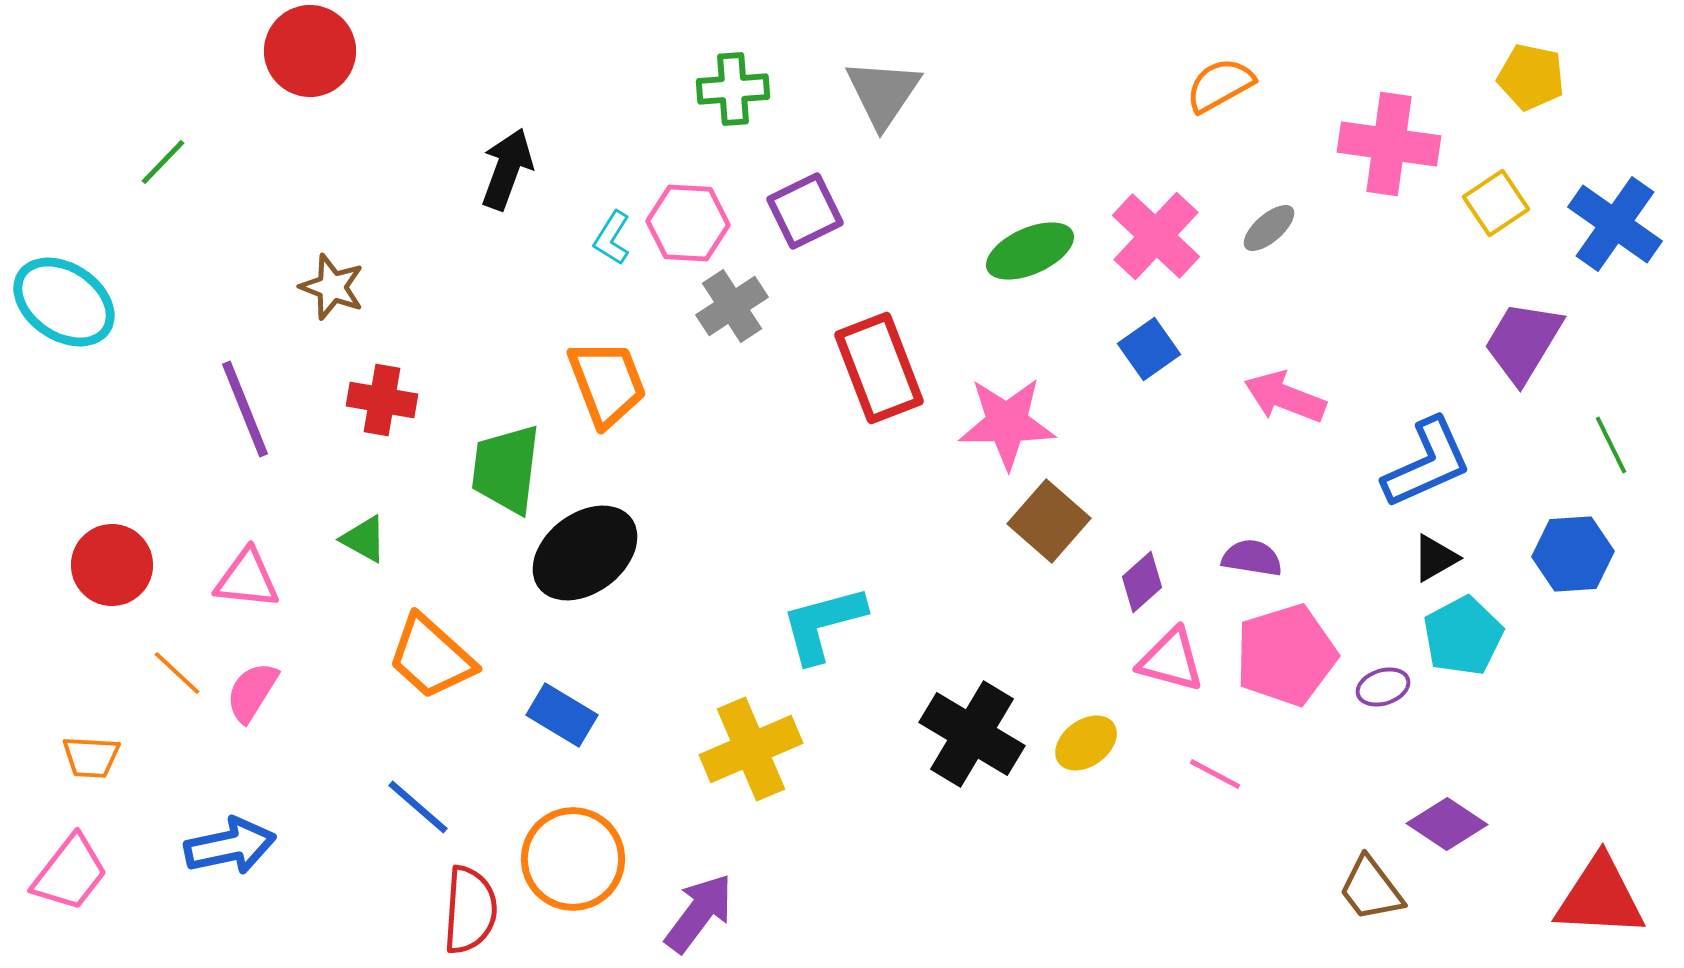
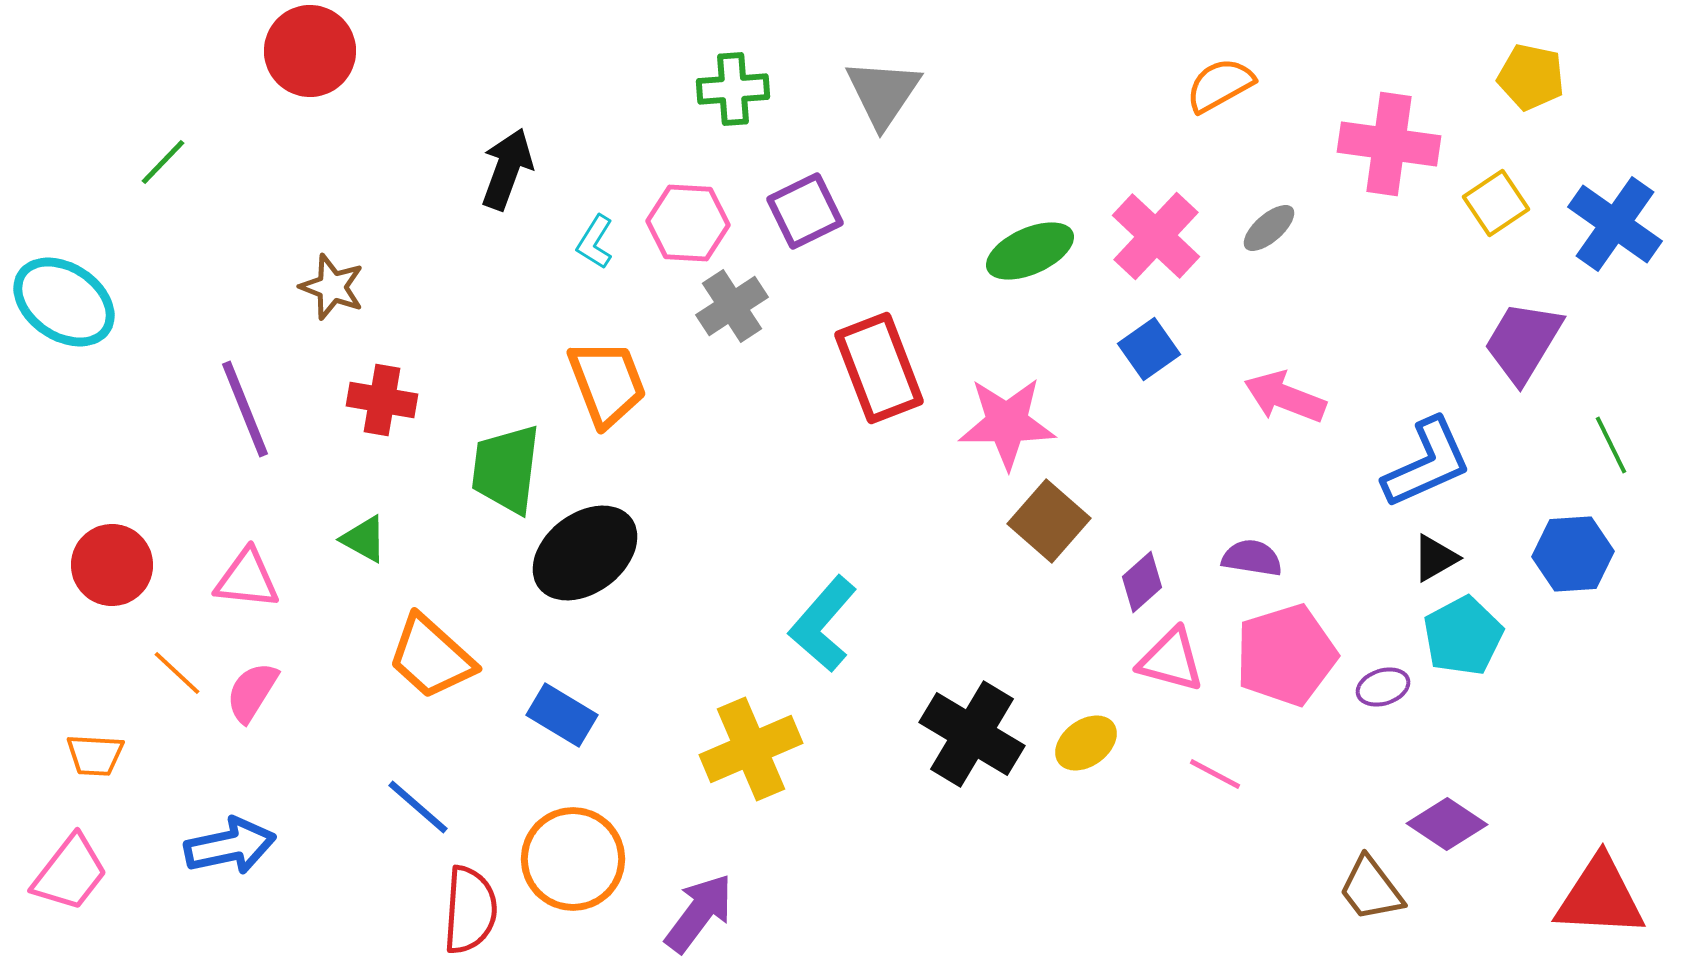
cyan L-shape at (612, 238): moved 17 px left, 4 px down
cyan L-shape at (823, 624): rotated 34 degrees counterclockwise
orange trapezoid at (91, 757): moved 4 px right, 2 px up
